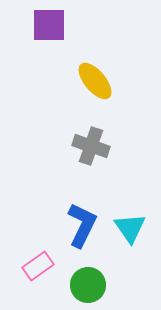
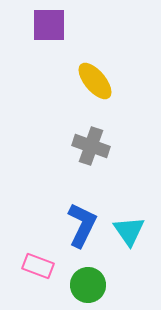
cyan triangle: moved 1 px left, 3 px down
pink rectangle: rotated 56 degrees clockwise
